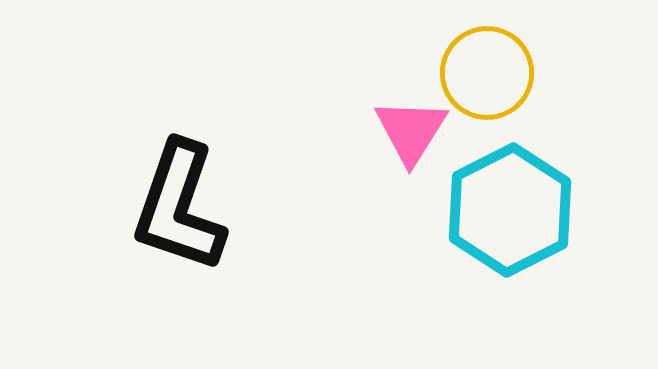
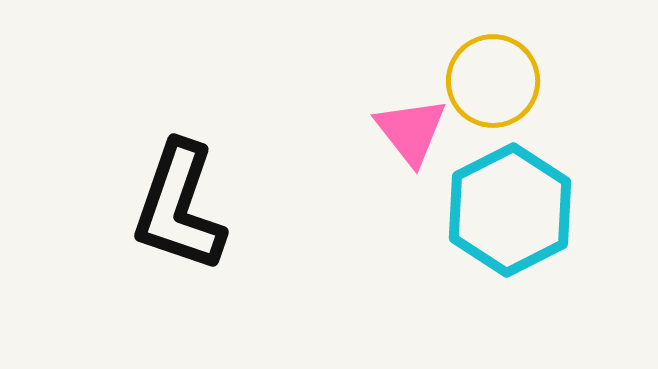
yellow circle: moved 6 px right, 8 px down
pink triangle: rotated 10 degrees counterclockwise
